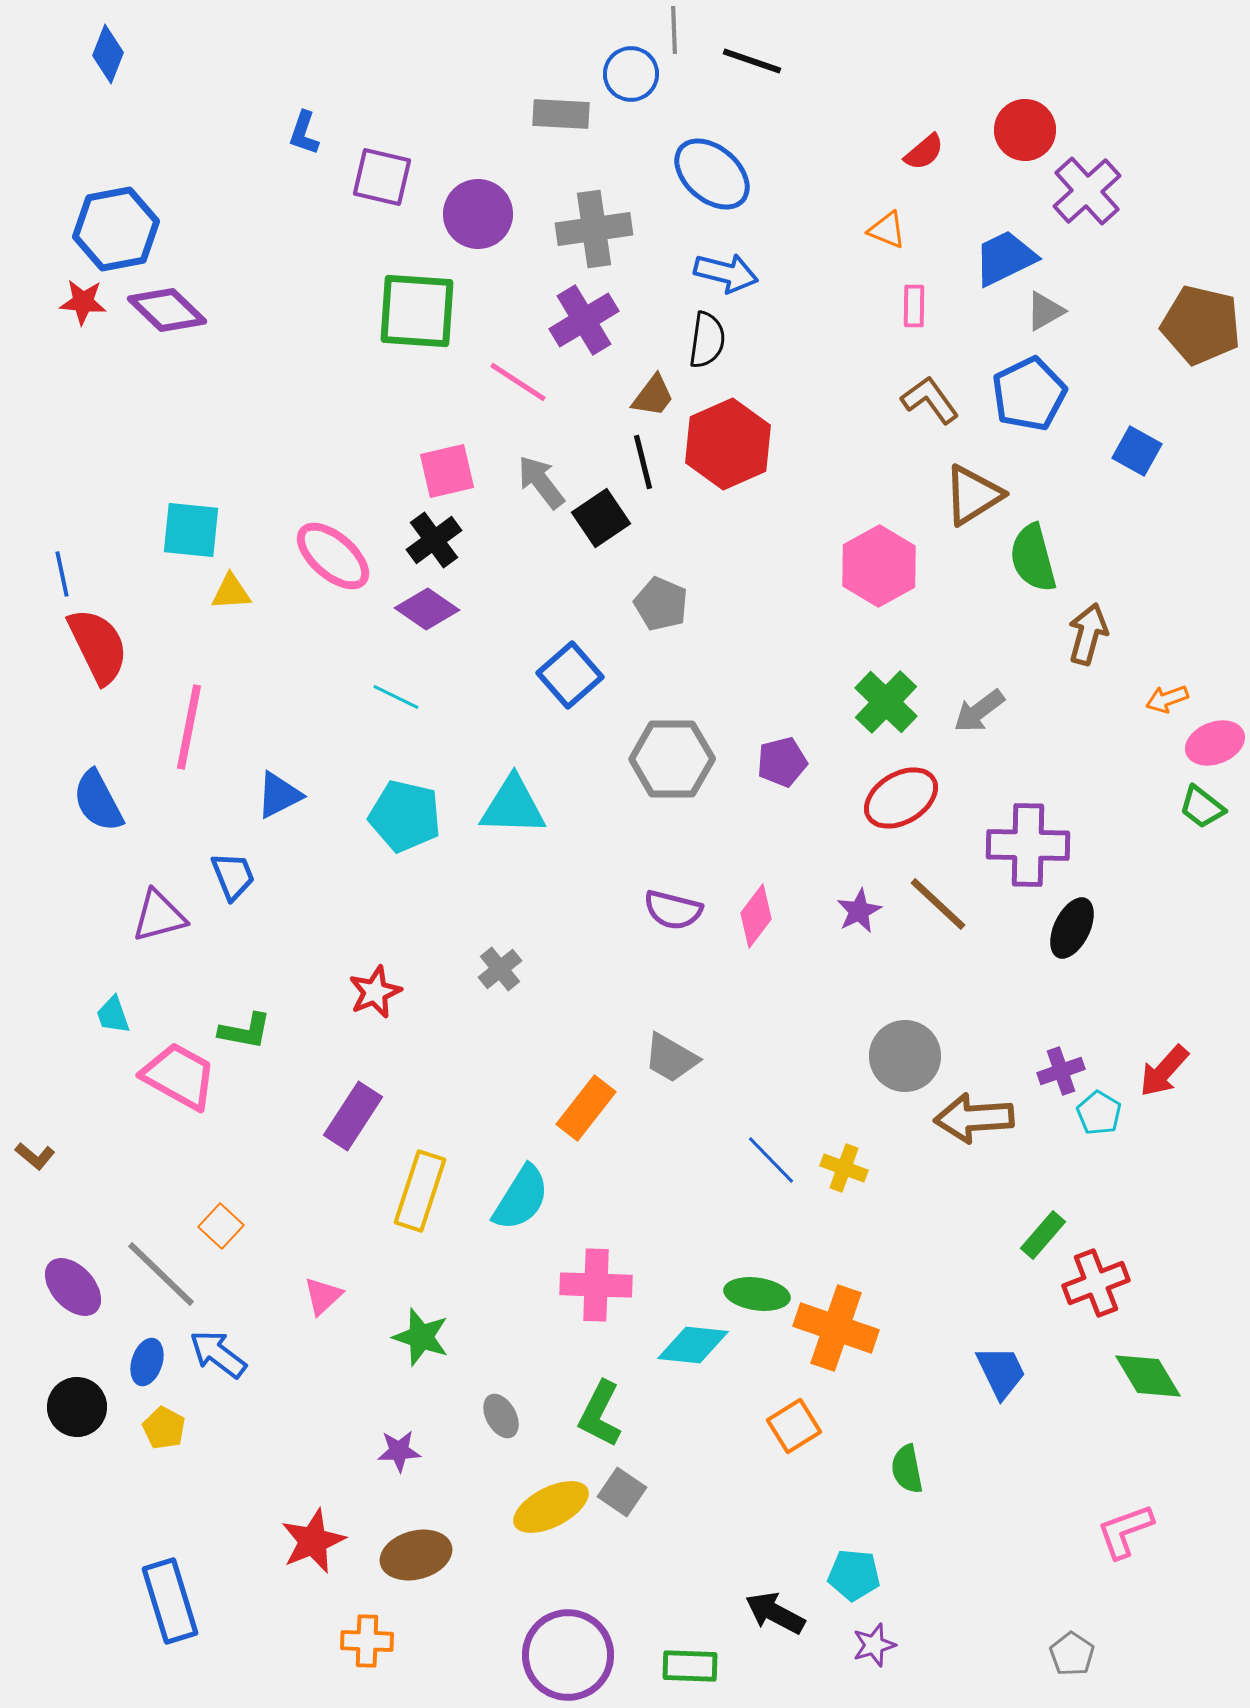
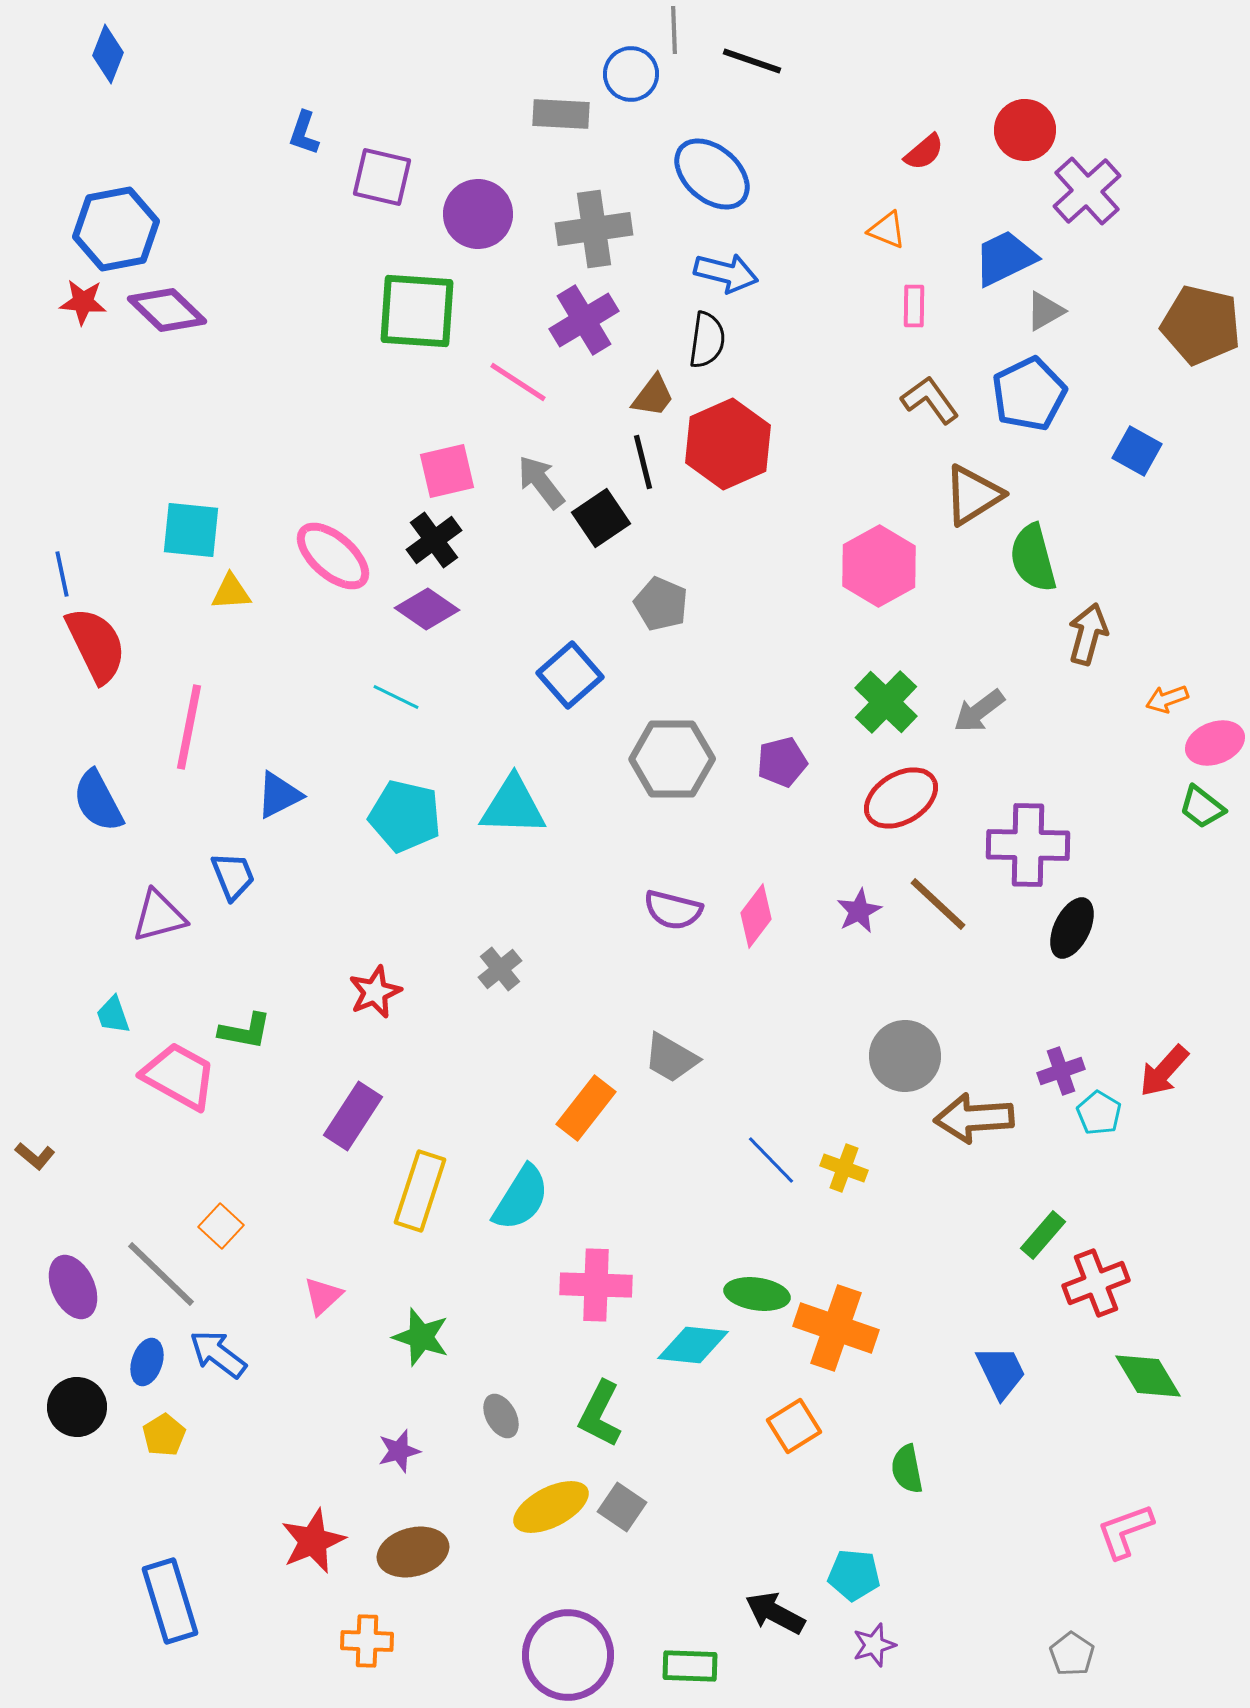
red semicircle at (98, 646): moved 2 px left, 1 px up
purple ellipse at (73, 1287): rotated 18 degrees clockwise
yellow pentagon at (164, 1428): moved 7 px down; rotated 12 degrees clockwise
purple star at (399, 1451): rotated 12 degrees counterclockwise
gray square at (622, 1492): moved 15 px down
brown ellipse at (416, 1555): moved 3 px left, 3 px up
